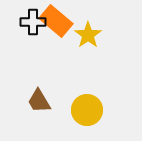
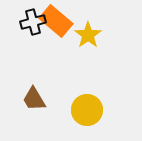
black cross: rotated 15 degrees counterclockwise
brown trapezoid: moved 5 px left, 2 px up
